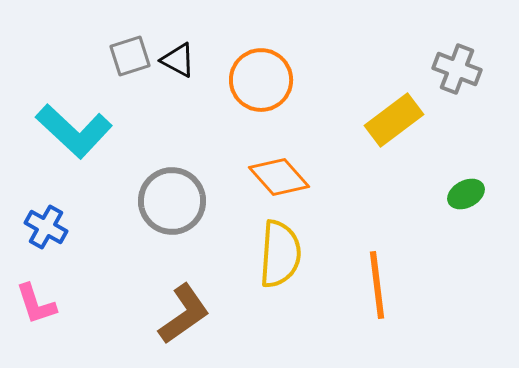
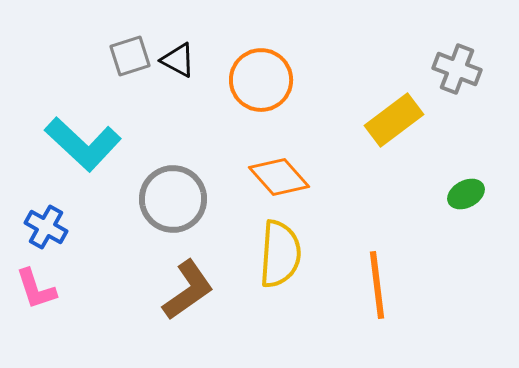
cyan L-shape: moved 9 px right, 13 px down
gray circle: moved 1 px right, 2 px up
pink L-shape: moved 15 px up
brown L-shape: moved 4 px right, 24 px up
